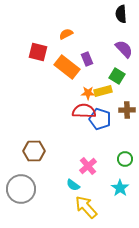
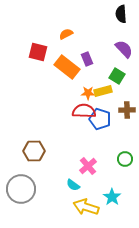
cyan star: moved 8 px left, 9 px down
yellow arrow: rotated 30 degrees counterclockwise
